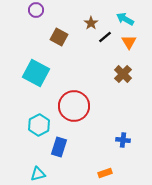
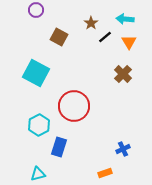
cyan arrow: rotated 24 degrees counterclockwise
blue cross: moved 9 px down; rotated 32 degrees counterclockwise
